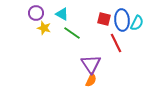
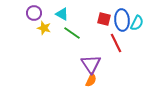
purple circle: moved 2 px left
